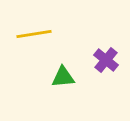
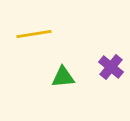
purple cross: moved 5 px right, 7 px down
